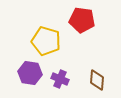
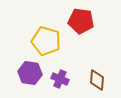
red pentagon: moved 1 px left, 1 px down
